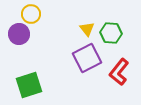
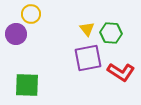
purple circle: moved 3 px left
purple square: moved 1 px right; rotated 16 degrees clockwise
red L-shape: moved 2 px right; rotated 96 degrees counterclockwise
green square: moved 2 px left; rotated 20 degrees clockwise
